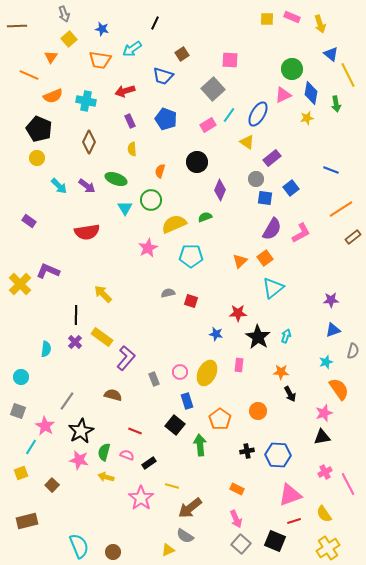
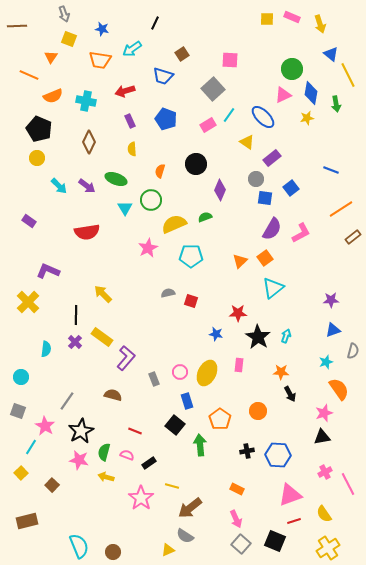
yellow square at (69, 39): rotated 28 degrees counterclockwise
blue ellipse at (258, 114): moved 5 px right, 3 px down; rotated 75 degrees counterclockwise
black circle at (197, 162): moved 1 px left, 2 px down
yellow cross at (20, 284): moved 8 px right, 18 px down
yellow square at (21, 473): rotated 24 degrees counterclockwise
